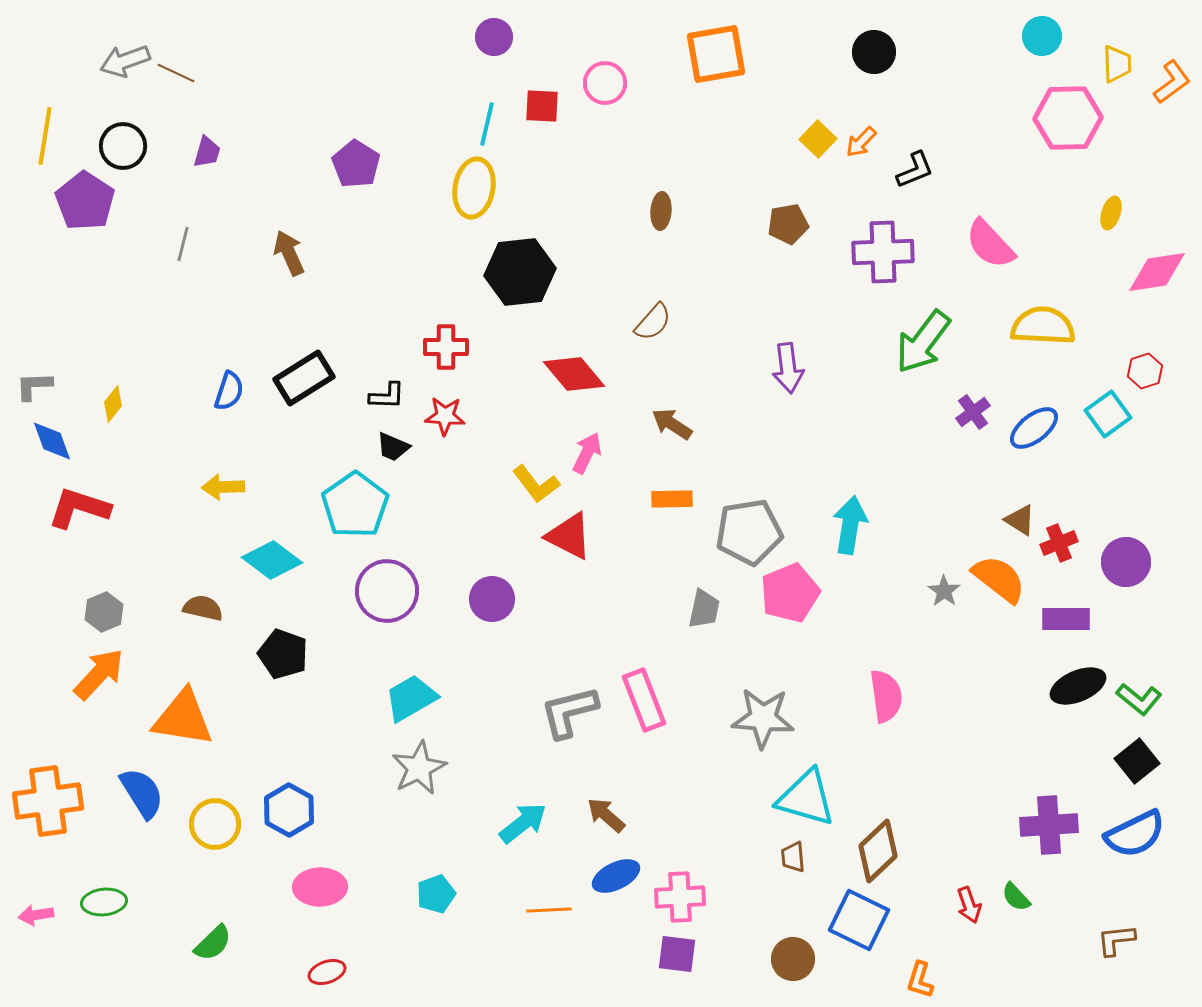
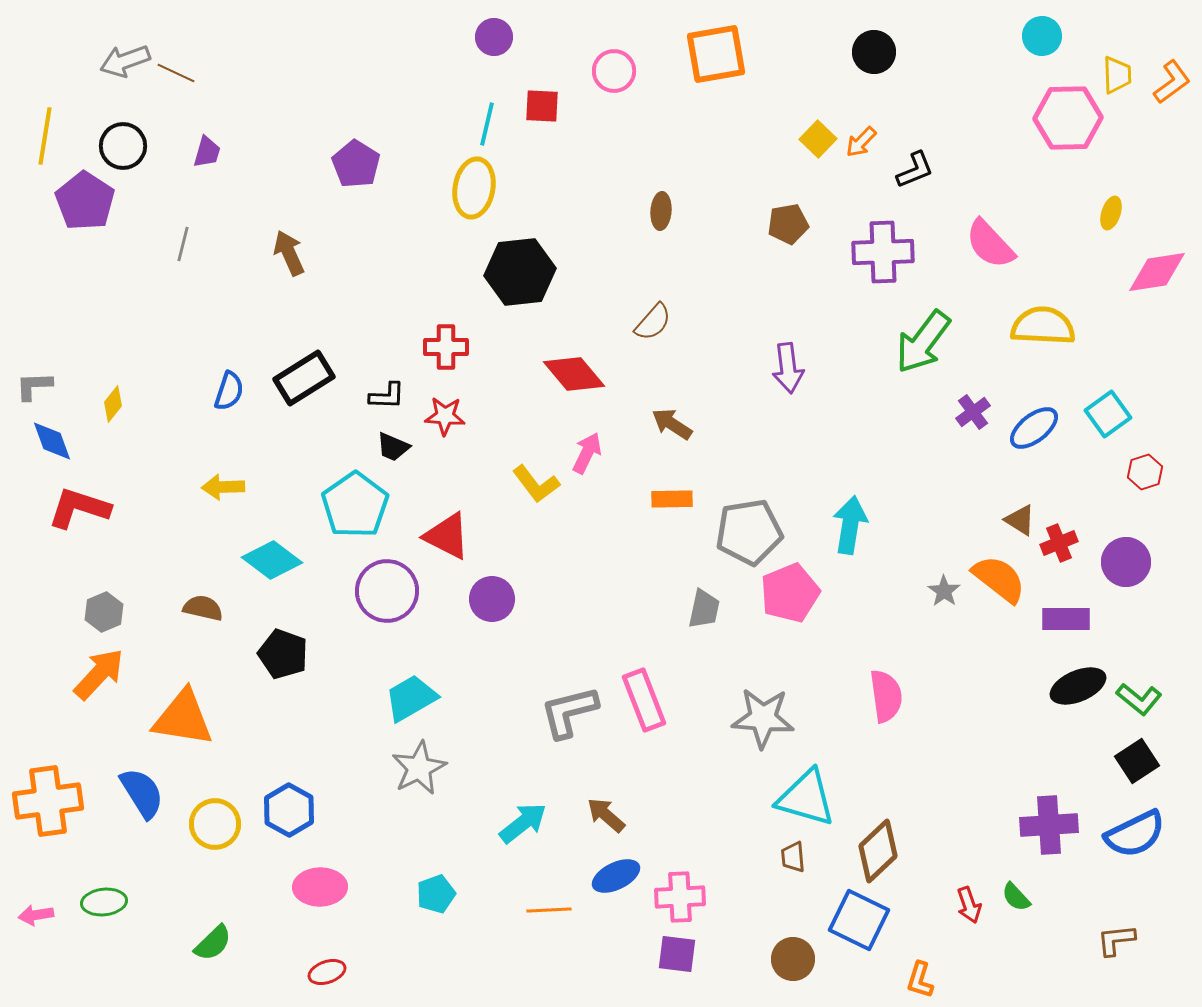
yellow trapezoid at (1117, 64): moved 11 px down
pink circle at (605, 83): moved 9 px right, 12 px up
red hexagon at (1145, 371): moved 101 px down
red triangle at (569, 536): moved 122 px left
black square at (1137, 761): rotated 6 degrees clockwise
